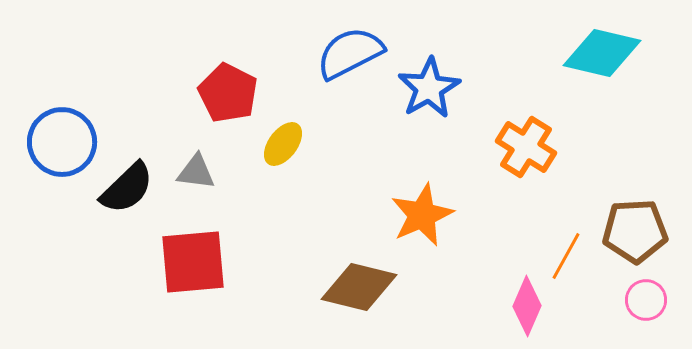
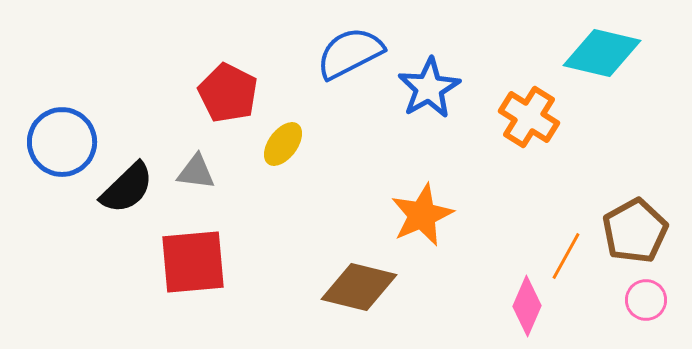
orange cross: moved 3 px right, 30 px up
brown pentagon: rotated 26 degrees counterclockwise
